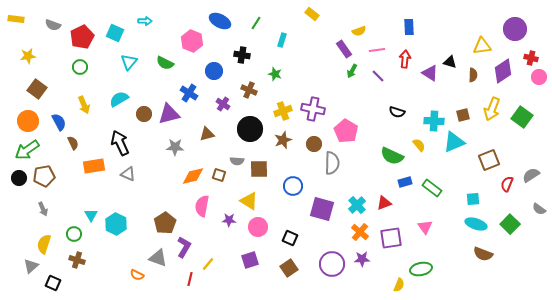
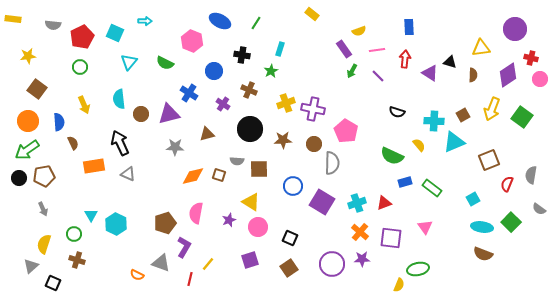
yellow rectangle at (16, 19): moved 3 px left
gray semicircle at (53, 25): rotated 14 degrees counterclockwise
cyan rectangle at (282, 40): moved 2 px left, 9 px down
yellow triangle at (482, 46): moved 1 px left, 2 px down
purple diamond at (503, 71): moved 5 px right, 4 px down
green star at (275, 74): moved 4 px left, 3 px up; rotated 24 degrees clockwise
pink circle at (539, 77): moved 1 px right, 2 px down
cyan semicircle at (119, 99): rotated 66 degrees counterclockwise
yellow cross at (283, 111): moved 3 px right, 8 px up
brown circle at (144, 114): moved 3 px left
brown square at (463, 115): rotated 16 degrees counterclockwise
blue semicircle at (59, 122): rotated 24 degrees clockwise
brown star at (283, 140): rotated 18 degrees clockwise
gray semicircle at (531, 175): rotated 48 degrees counterclockwise
cyan square at (473, 199): rotated 24 degrees counterclockwise
yellow triangle at (249, 201): moved 2 px right, 1 px down
cyan cross at (357, 205): moved 2 px up; rotated 24 degrees clockwise
pink semicircle at (202, 206): moved 6 px left, 7 px down
purple square at (322, 209): moved 7 px up; rotated 15 degrees clockwise
purple star at (229, 220): rotated 24 degrees counterclockwise
brown pentagon at (165, 223): rotated 15 degrees clockwise
cyan ellipse at (476, 224): moved 6 px right, 3 px down; rotated 10 degrees counterclockwise
green square at (510, 224): moved 1 px right, 2 px up
purple square at (391, 238): rotated 15 degrees clockwise
gray triangle at (158, 258): moved 3 px right, 5 px down
green ellipse at (421, 269): moved 3 px left
